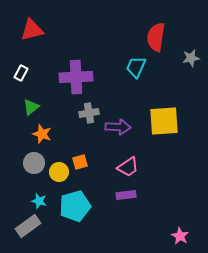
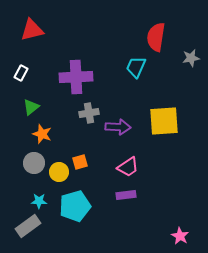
cyan star: rotated 14 degrees counterclockwise
